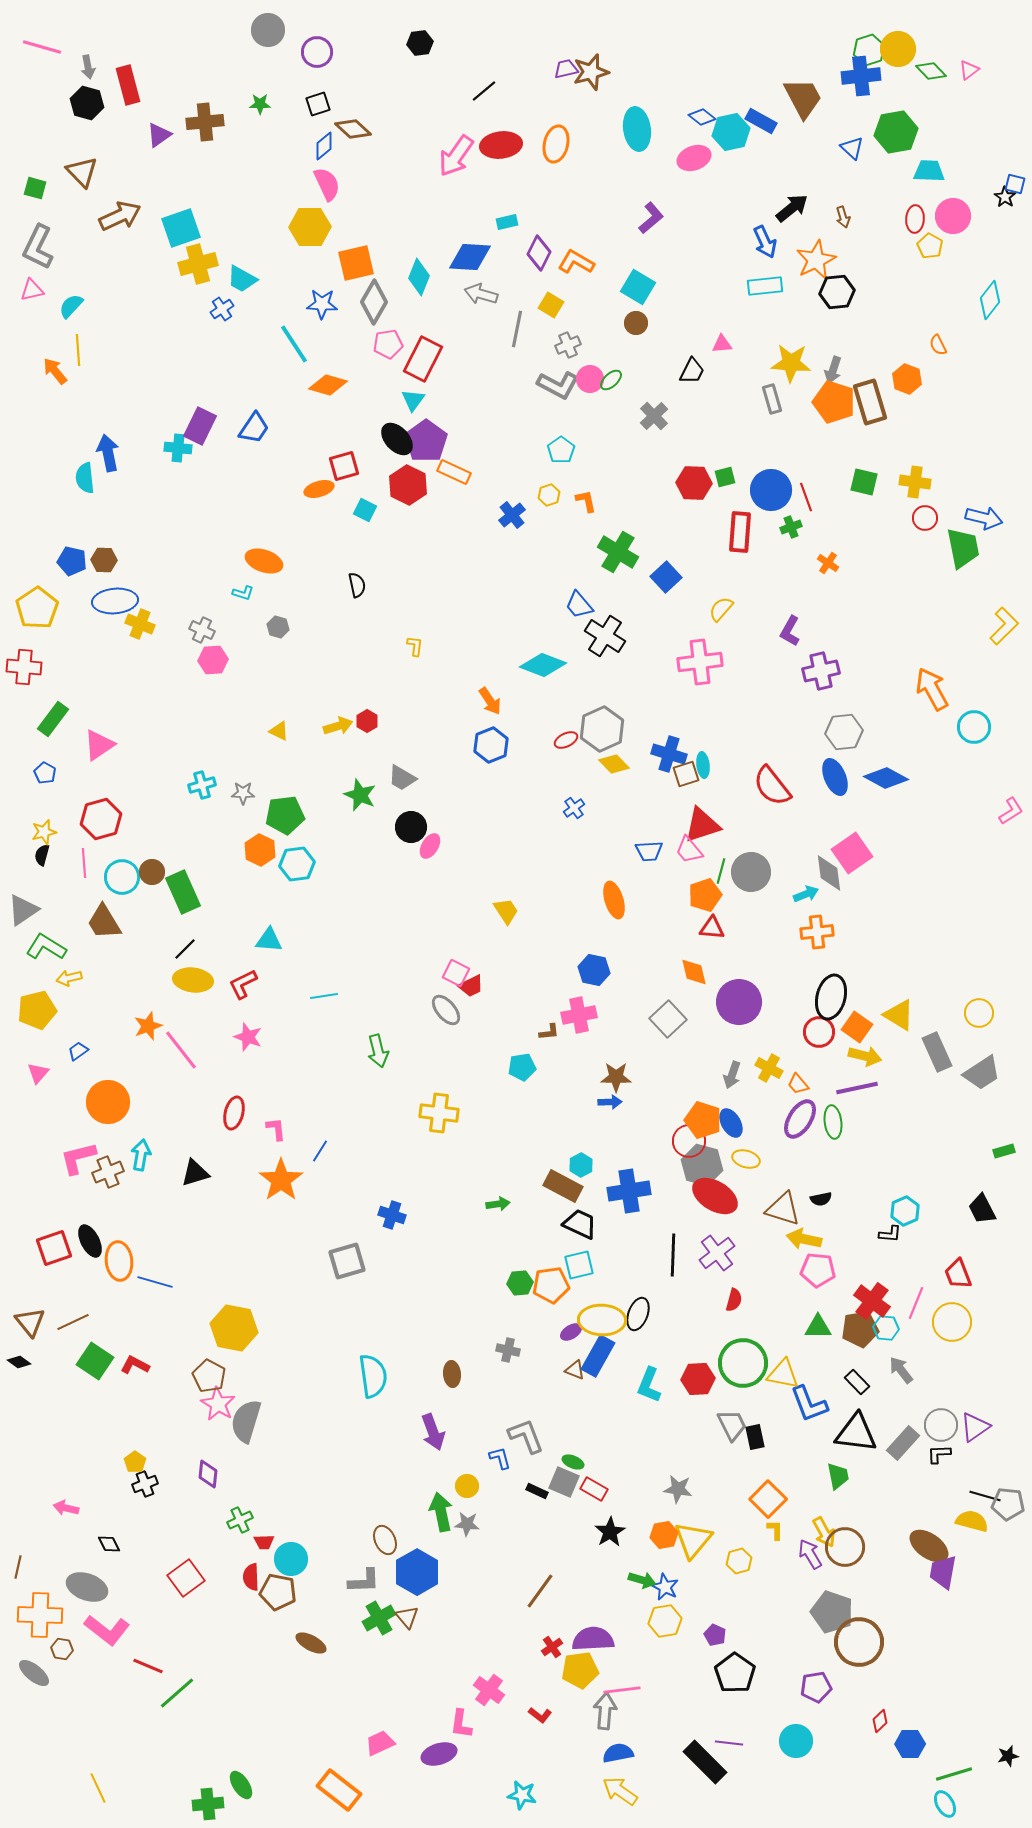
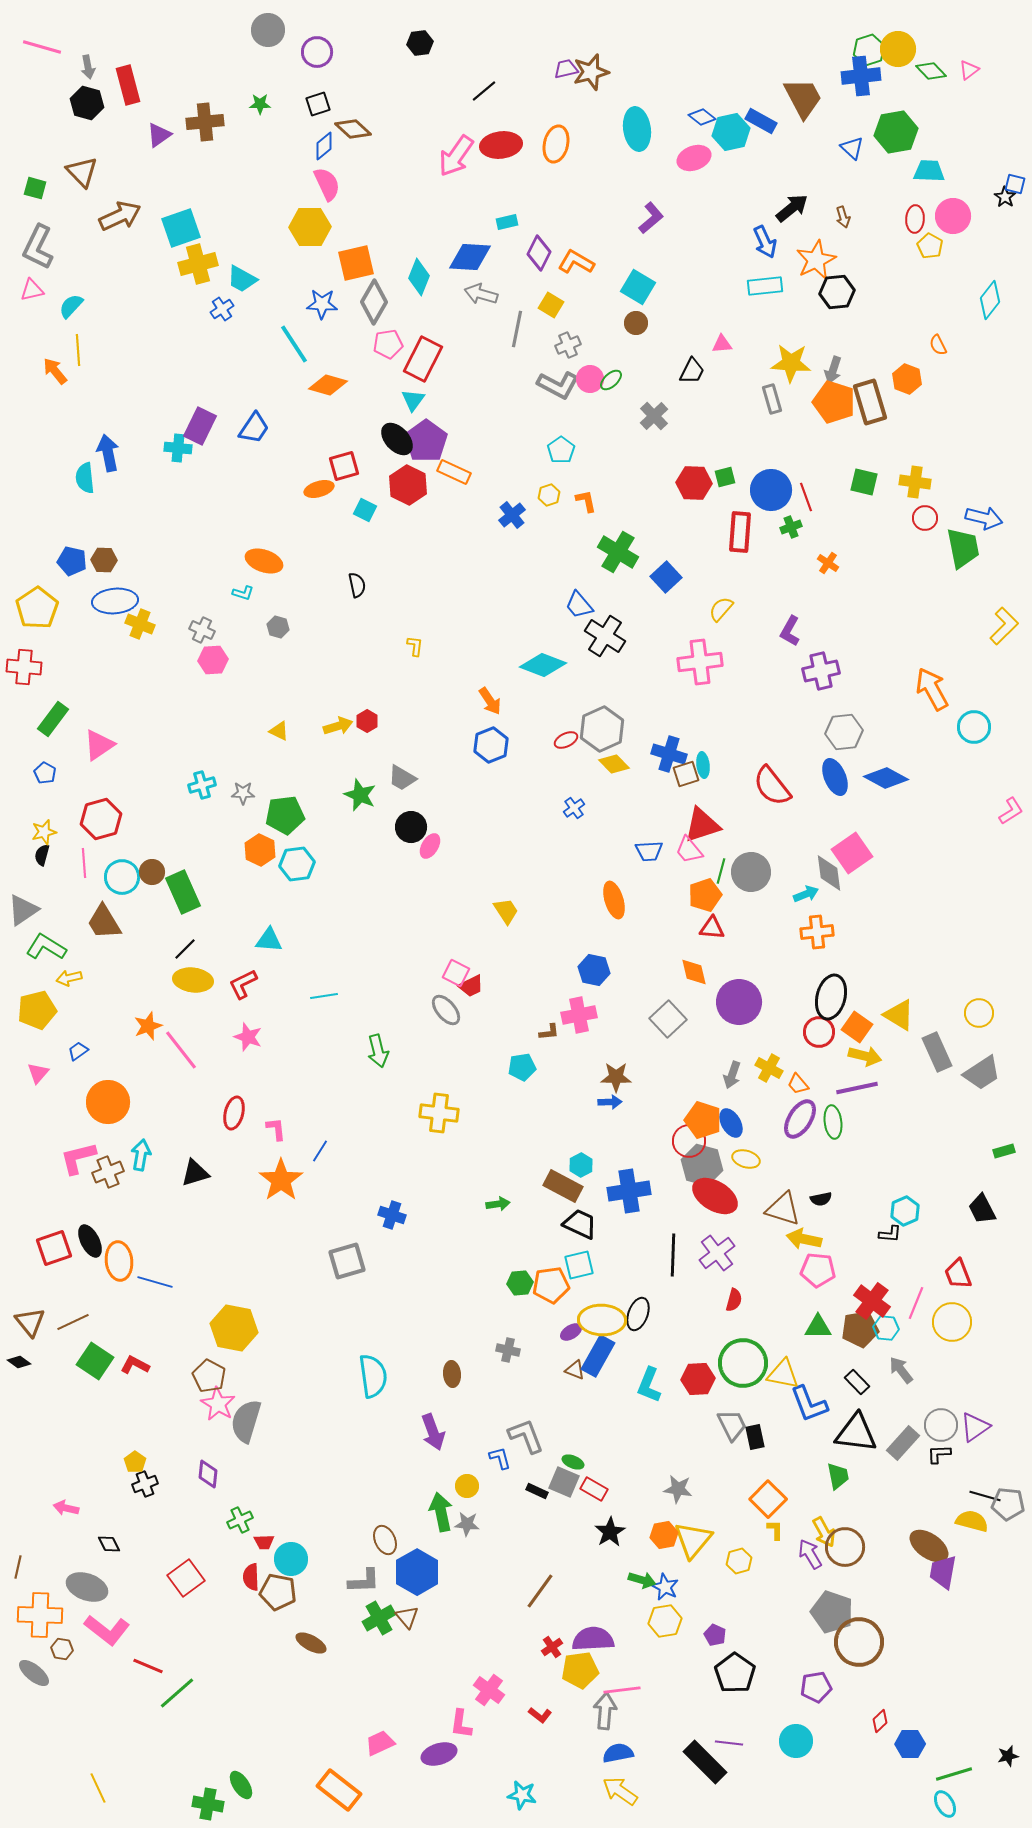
green cross at (208, 1804): rotated 16 degrees clockwise
